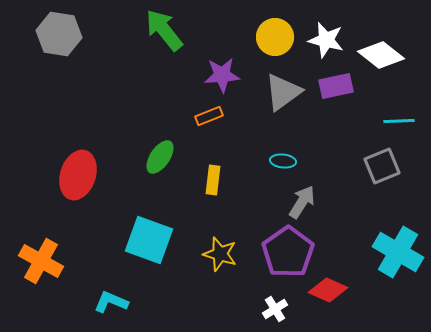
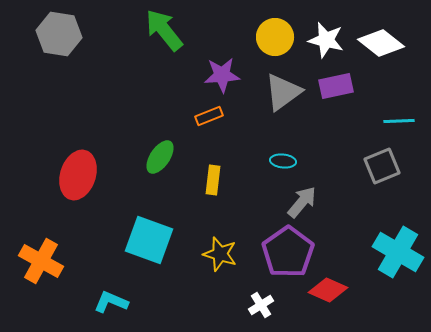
white diamond: moved 12 px up
gray arrow: rotated 8 degrees clockwise
white cross: moved 14 px left, 4 px up
